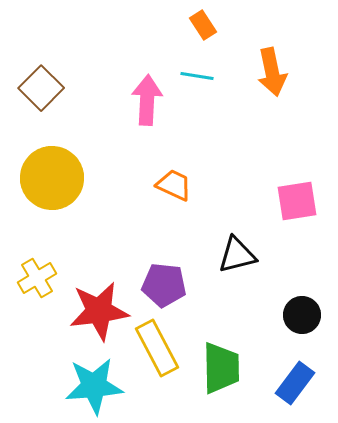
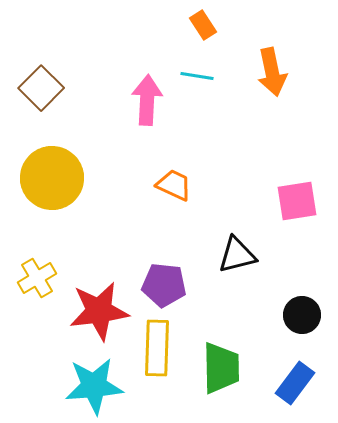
yellow rectangle: rotated 30 degrees clockwise
